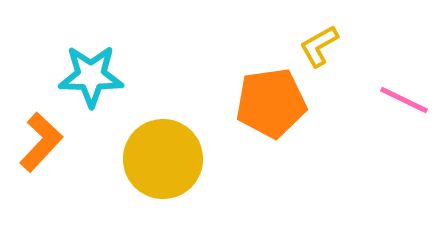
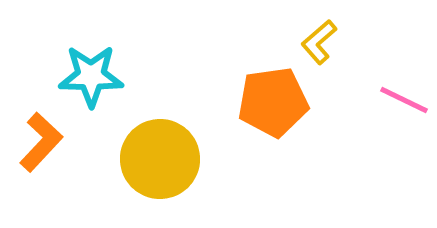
yellow L-shape: moved 4 px up; rotated 12 degrees counterclockwise
orange pentagon: moved 2 px right, 1 px up
yellow circle: moved 3 px left
